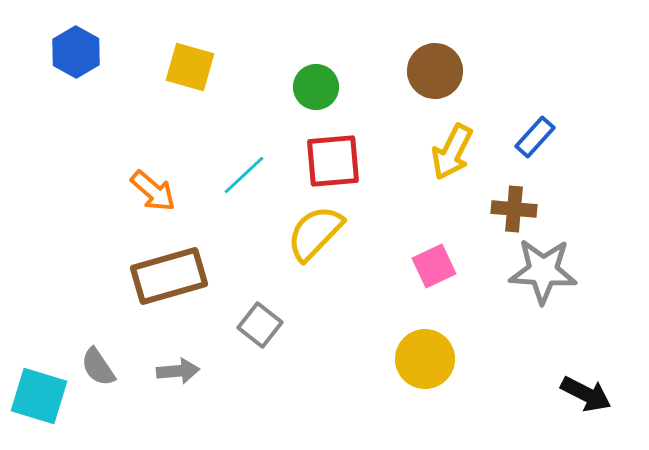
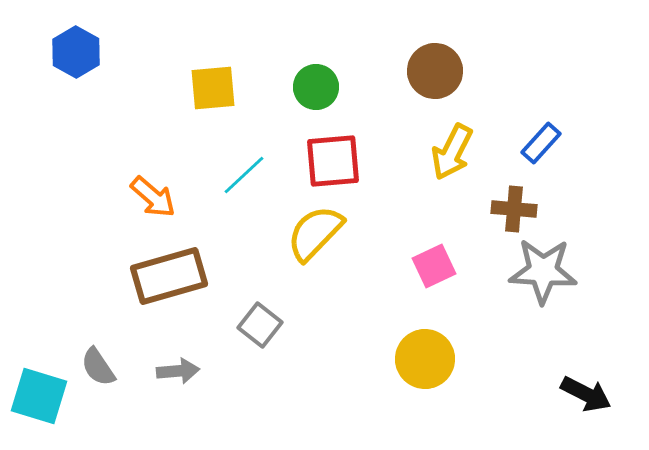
yellow square: moved 23 px right, 21 px down; rotated 21 degrees counterclockwise
blue rectangle: moved 6 px right, 6 px down
orange arrow: moved 6 px down
